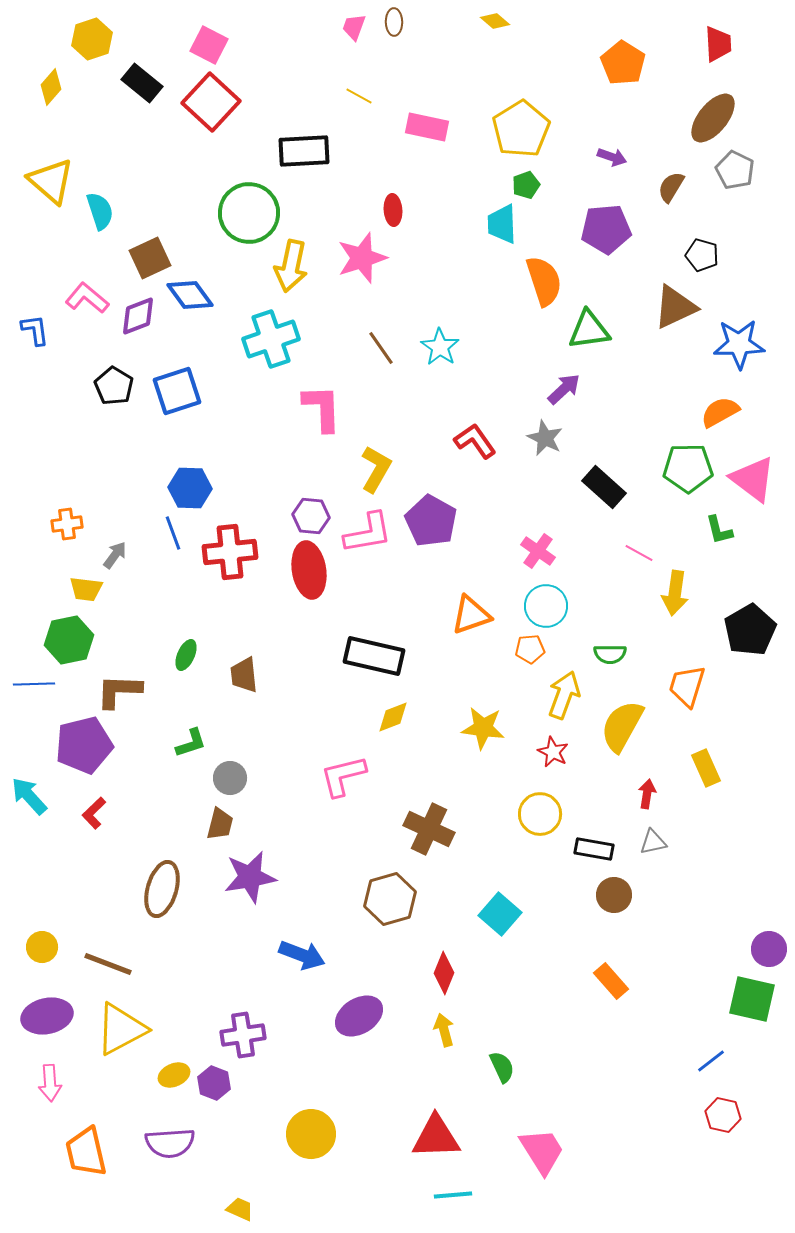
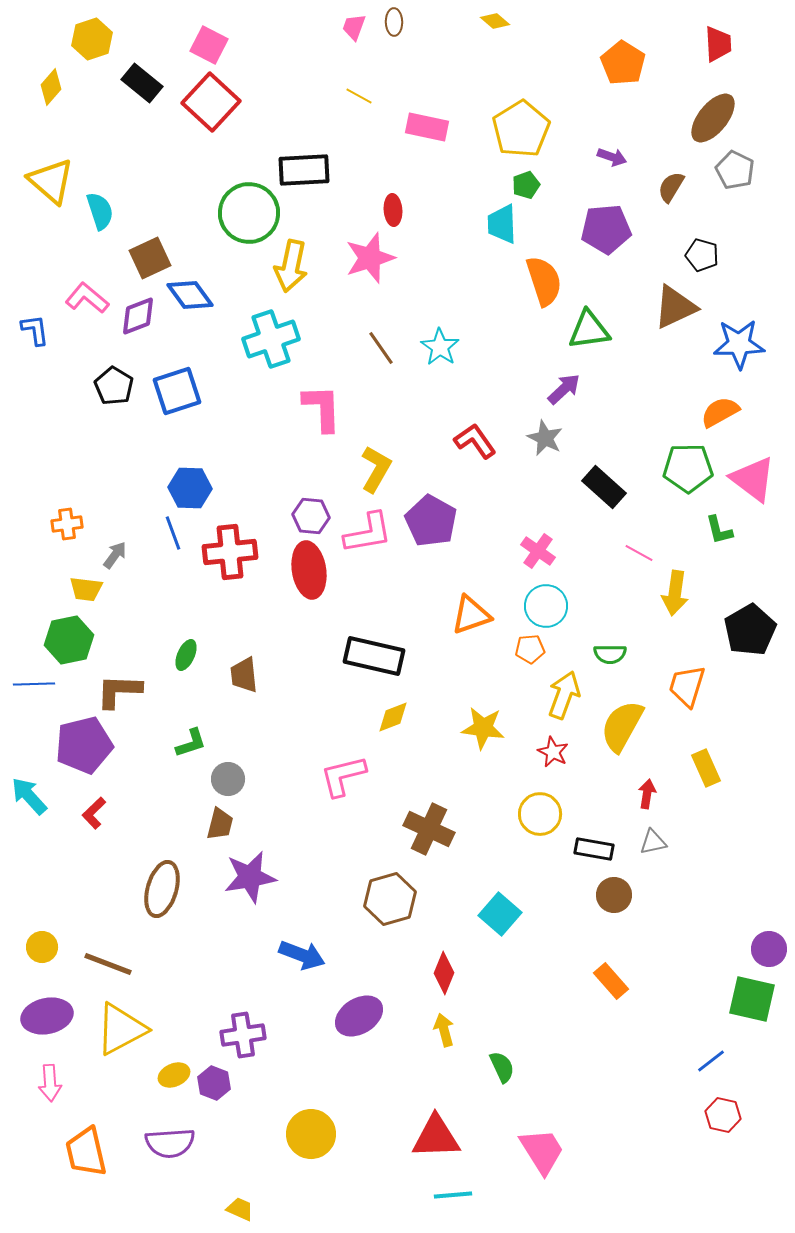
black rectangle at (304, 151): moved 19 px down
pink star at (362, 258): moved 8 px right
gray circle at (230, 778): moved 2 px left, 1 px down
